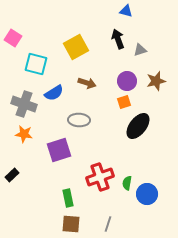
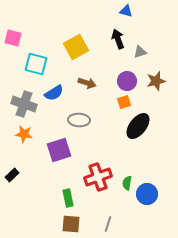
pink square: rotated 18 degrees counterclockwise
gray triangle: moved 2 px down
red cross: moved 2 px left
